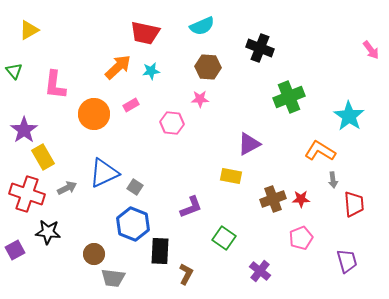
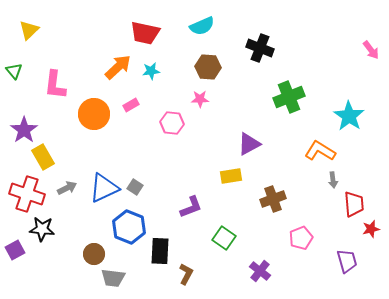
yellow triangle at (29, 30): rotated 15 degrees counterclockwise
blue triangle at (104, 173): moved 15 px down
yellow rectangle at (231, 176): rotated 20 degrees counterclockwise
red star at (301, 199): moved 70 px right, 30 px down; rotated 12 degrees counterclockwise
blue hexagon at (133, 224): moved 4 px left, 3 px down
black star at (48, 232): moved 6 px left, 3 px up
